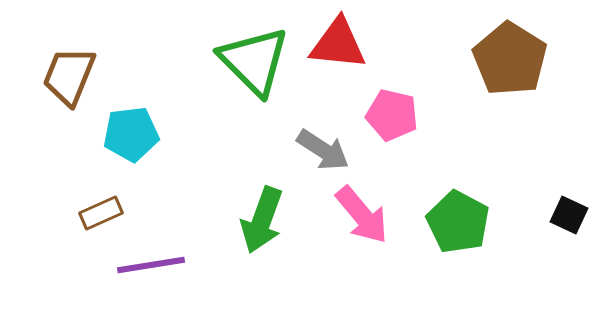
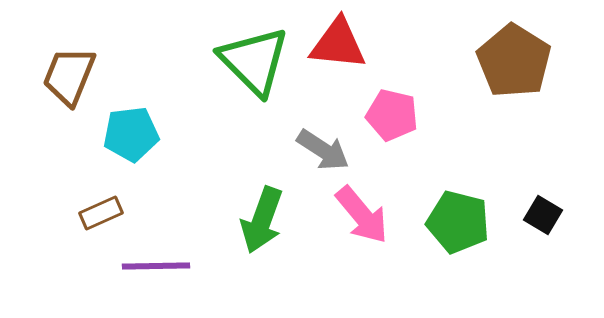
brown pentagon: moved 4 px right, 2 px down
black square: moved 26 px left; rotated 6 degrees clockwise
green pentagon: rotated 14 degrees counterclockwise
purple line: moved 5 px right, 1 px down; rotated 8 degrees clockwise
